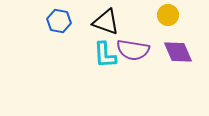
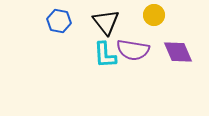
yellow circle: moved 14 px left
black triangle: rotated 32 degrees clockwise
